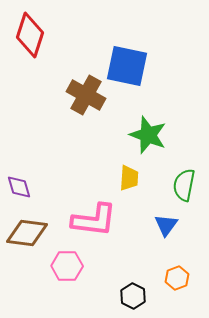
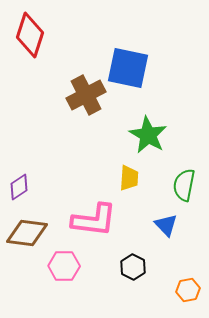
blue square: moved 1 px right, 2 px down
brown cross: rotated 33 degrees clockwise
green star: rotated 9 degrees clockwise
purple diamond: rotated 72 degrees clockwise
blue triangle: rotated 20 degrees counterclockwise
pink hexagon: moved 3 px left
orange hexagon: moved 11 px right, 12 px down; rotated 10 degrees clockwise
black hexagon: moved 29 px up
